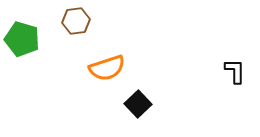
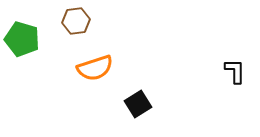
orange semicircle: moved 12 px left
black square: rotated 12 degrees clockwise
